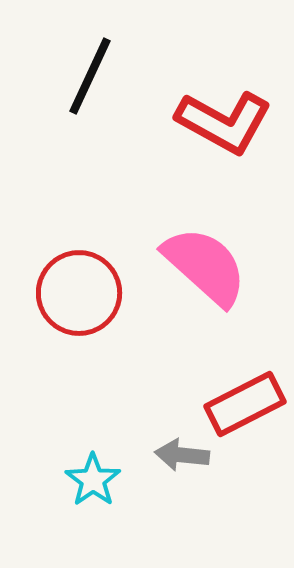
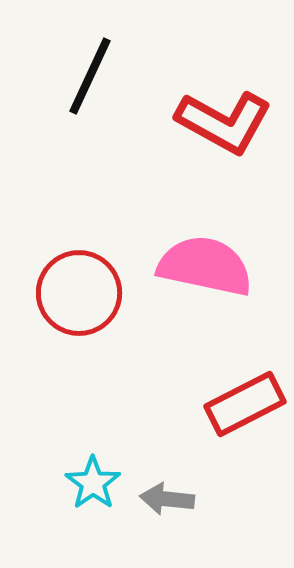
pink semicircle: rotated 30 degrees counterclockwise
gray arrow: moved 15 px left, 44 px down
cyan star: moved 3 px down
